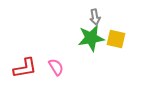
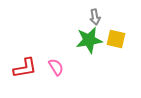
green star: moved 2 px left, 2 px down
